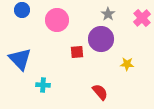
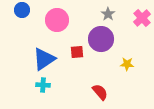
blue triangle: moved 24 px right; rotated 40 degrees clockwise
